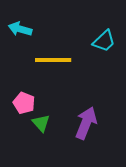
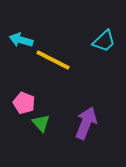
cyan arrow: moved 1 px right, 11 px down
yellow line: rotated 27 degrees clockwise
